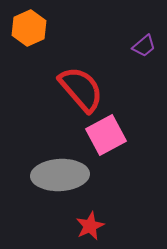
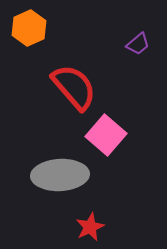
purple trapezoid: moved 6 px left, 2 px up
red semicircle: moved 7 px left, 2 px up
pink square: rotated 21 degrees counterclockwise
red star: moved 1 px down
